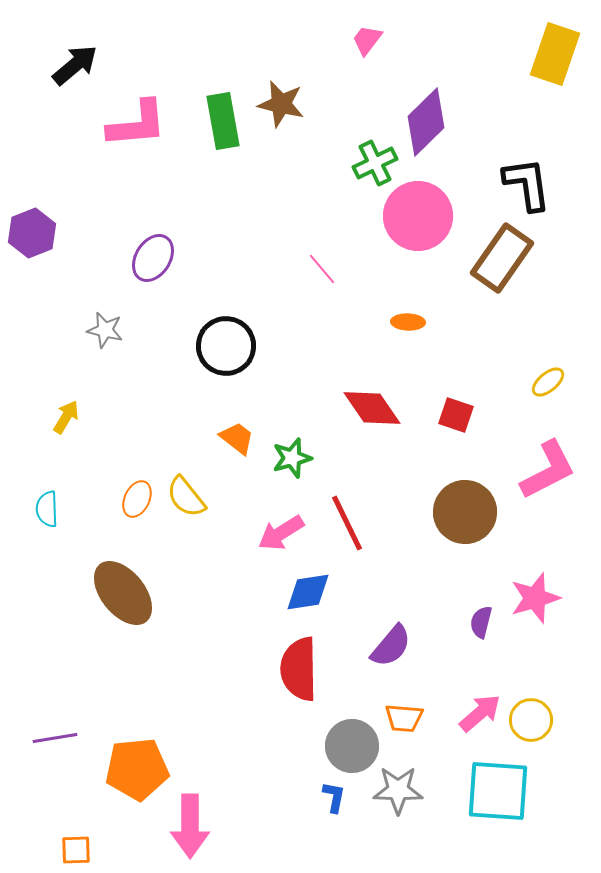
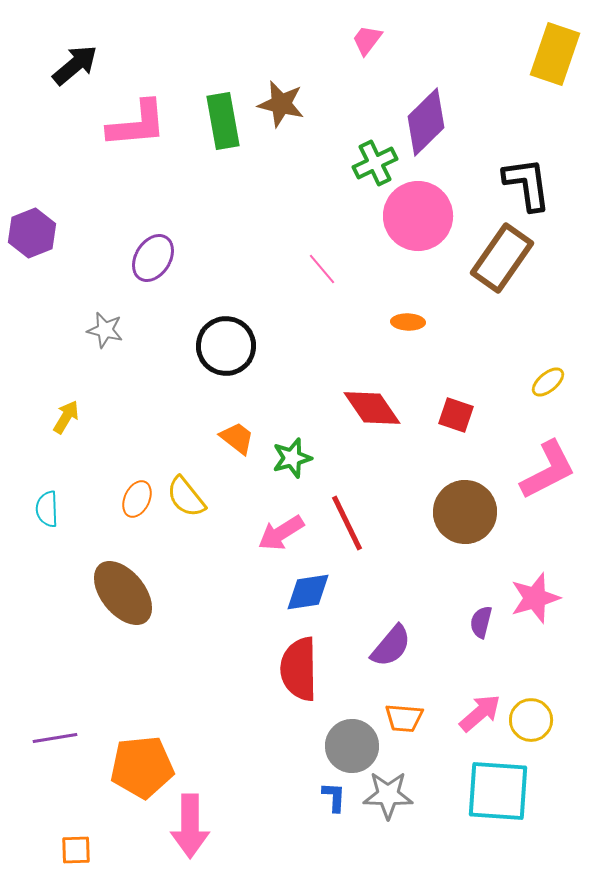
orange pentagon at (137, 769): moved 5 px right, 2 px up
gray star at (398, 790): moved 10 px left, 5 px down
blue L-shape at (334, 797): rotated 8 degrees counterclockwise
